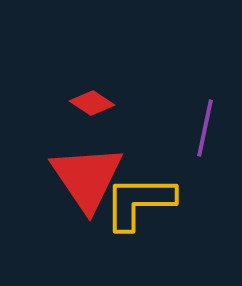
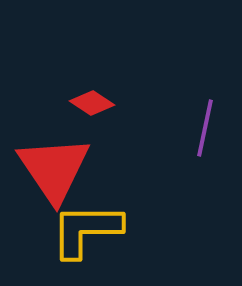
red triangle: moved 33 px left, 9 px up
yellow L-shape: moved 53 px left, 28 px down
